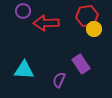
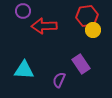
red arrow: moved 2 px left, 3 px down
yellow circle: moved 1 px left, 1 px down
